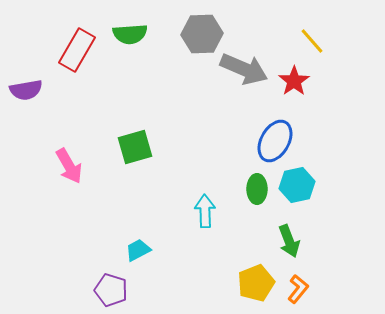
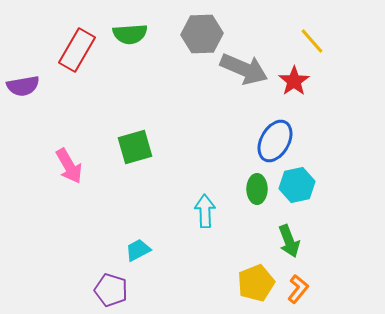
purple semicircle: moved 3 px left, 4 px up
